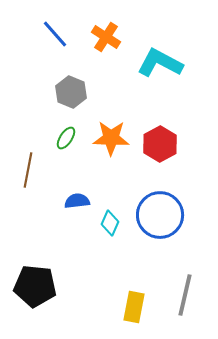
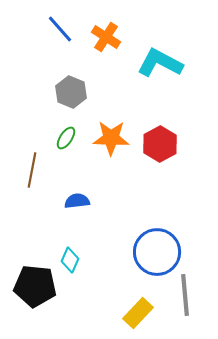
blue line: moved 5 px right, 5 px up
brown line: moved 4 px right
blue circle: moved 3 px left, 37 px down
cyan diamond: moved 40 px left, 37 px down
gray line: rotated 18 degrees counterclockwise
yellow rectangle: moved 4 px right, 6 px down; rotated 32 degrees clockwise
